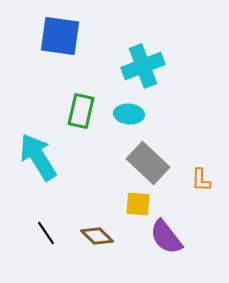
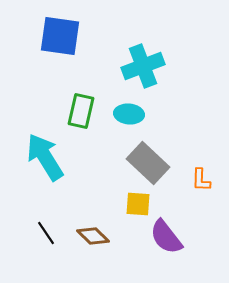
cyan arrow: moved 7 px right
brown diamond: moved 4 px left
